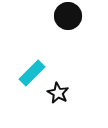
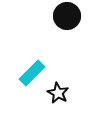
black circle: moved 1 px left
